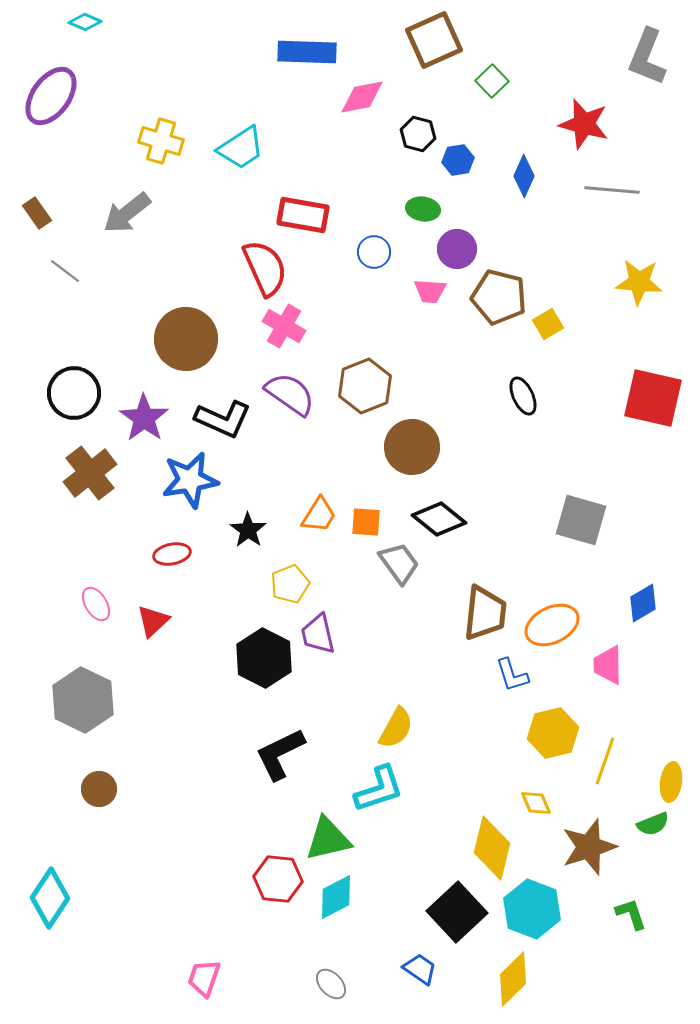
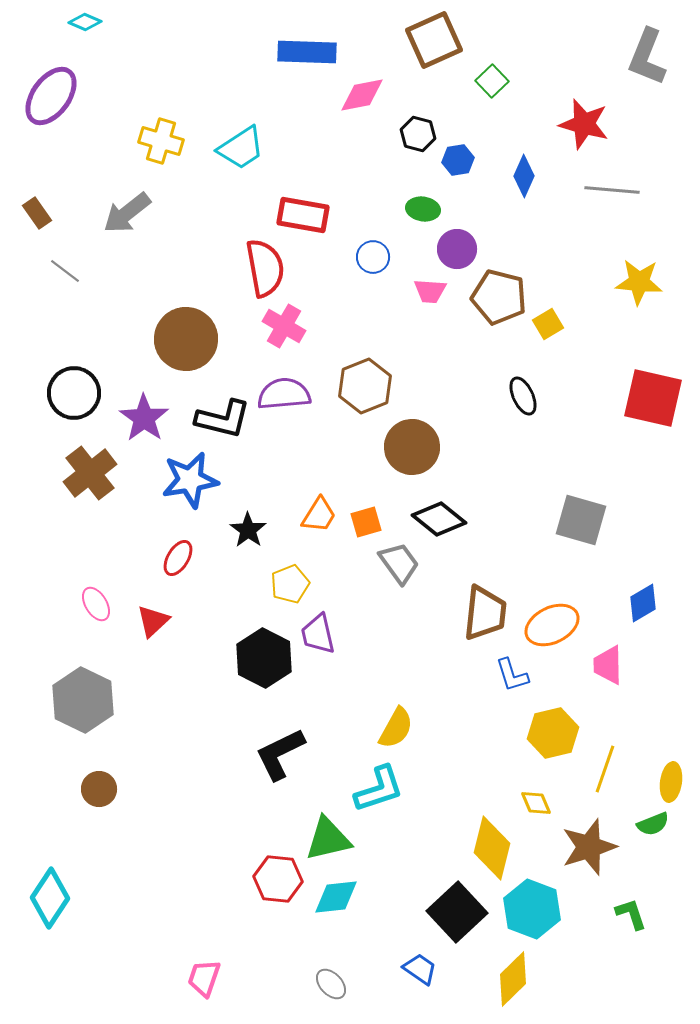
pink diamond at (362, 97): moved 2 px up
blue circle at (374, 252): moved 1 px left, 5 px down
red semicircle at (265, 268): rotated 14 degrees clockwise
purple semicircle at (290, 394): moved 6 px left; rotated 40 degrees counterclockwise
black L-shape at (223, 419): rotated 10 degrees counterclockwise
orange square at (366, 522): rotated 20 degrees counterclockwise
red ellipse at (172, 554): moved 6 px right, 4 px down; rotated 48 degrees counterclockwise
yellow line at (605, 761): moved 8 px down
cyan diamond at (336, 897): rotated 21 degrees clockwise
